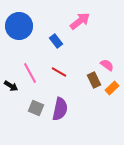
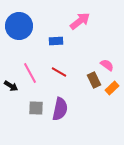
blue rectangle: rotated 56 degrees counterclockwise
gray square: rotated 21 degrees counterclockwise
